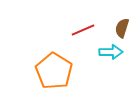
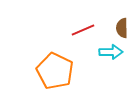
brown semicircle: rotated 18 degrees counterclockwise
orange pentagon: moved 1 px right; rotated 6 degrees counterclockwise
